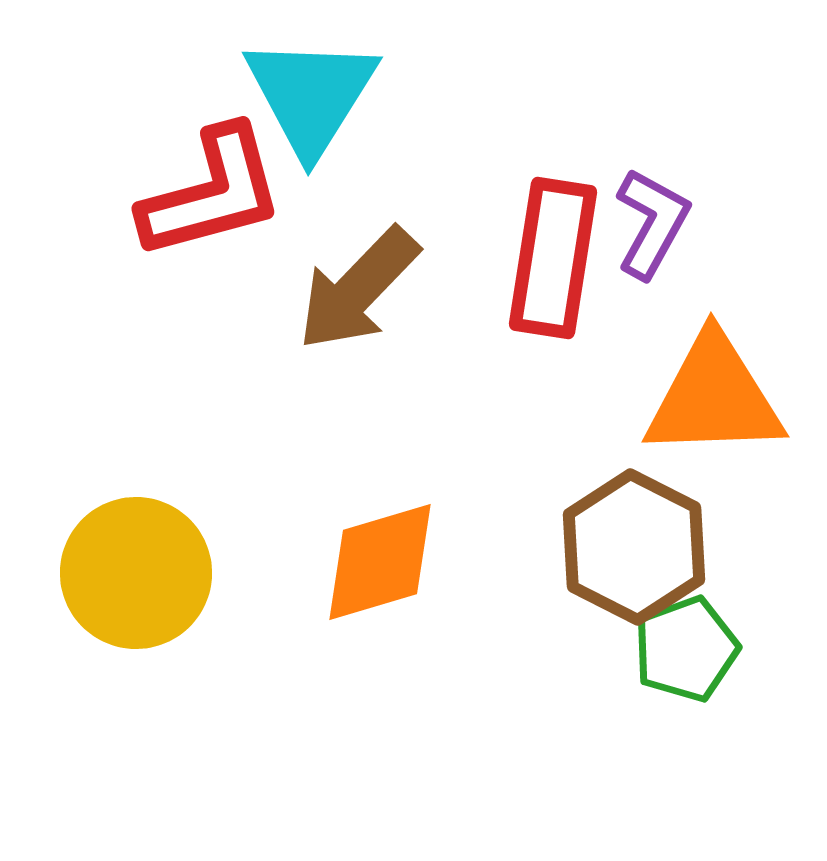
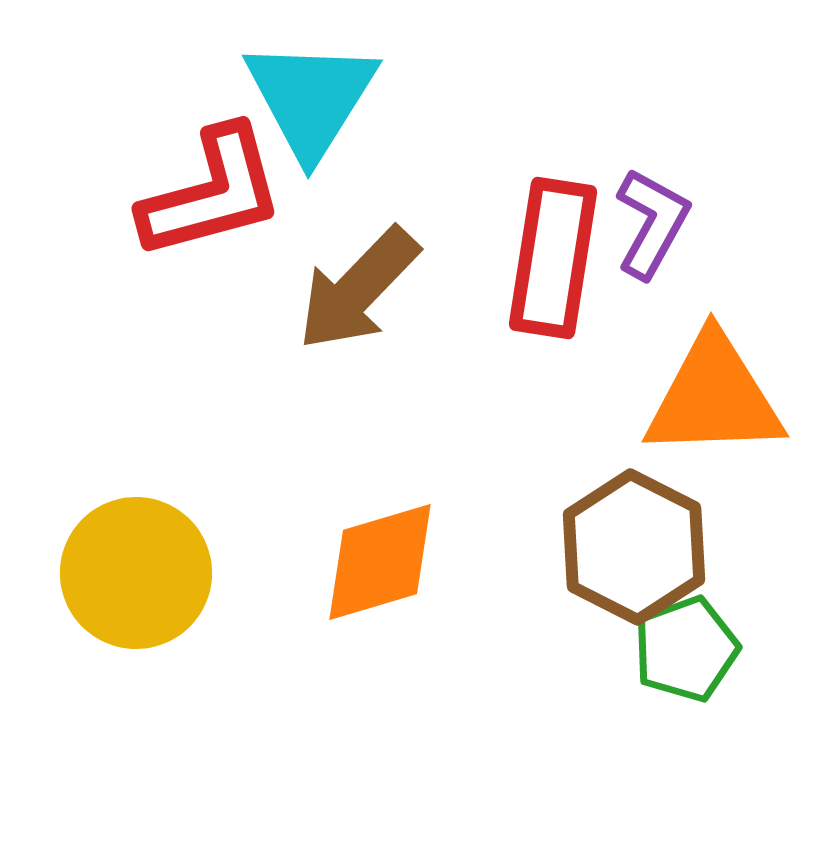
cyan triangle: moved 3 px down
